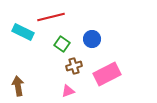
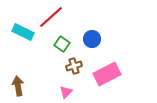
red line: rotated 28 degrees counterclockwise
pink triangle: moved 2 px left, 1 px down; rotated 24 degrees counterclockwise
